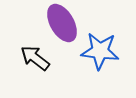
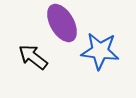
black arrow: moved 2 px left, 1 px up
